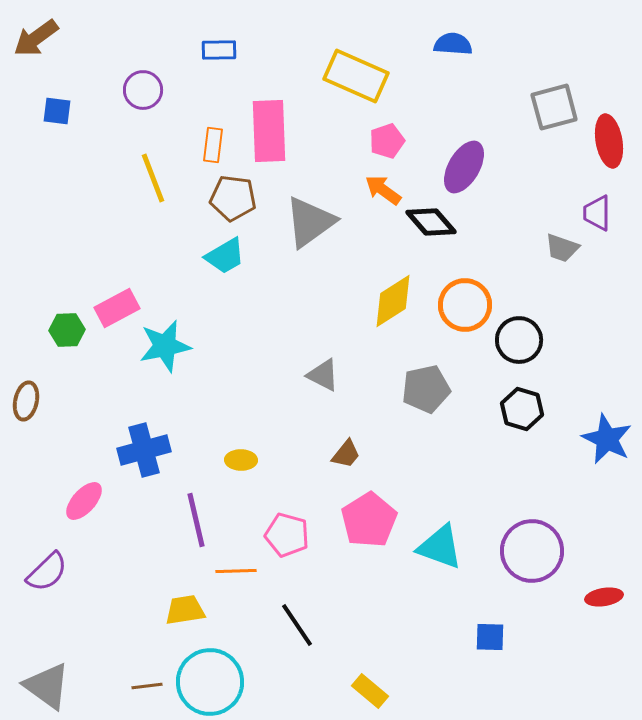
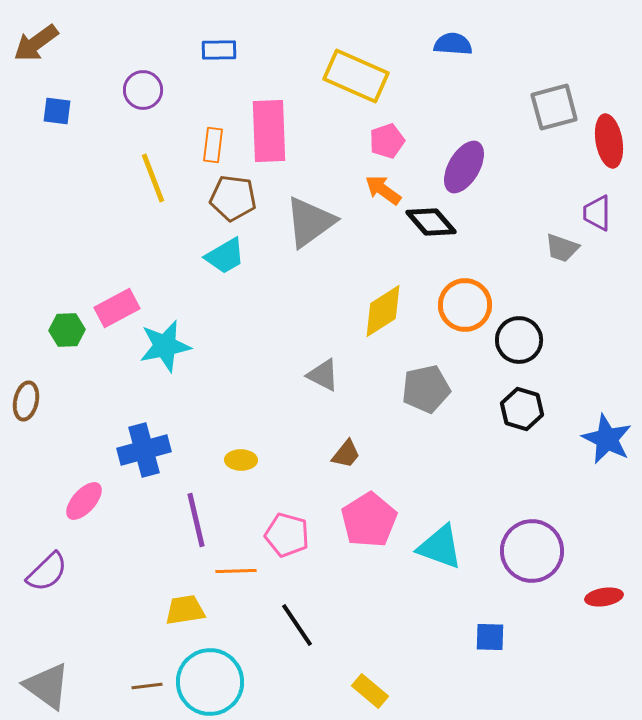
brown arrow at (36, 38): moved 5 px down
yellow diamond at (393, 301): moved 10 px left, 10 px down
